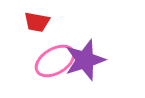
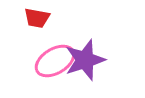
red trapezoid: moved 4 px up
